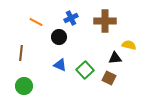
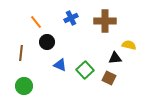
orange line: rotated 24 degrees clockwise
black circle: moved 12 px left, 5 px down
